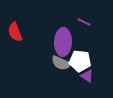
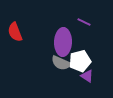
white pentagon: rotated 20 degrees counterclockwise
